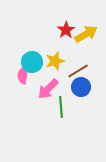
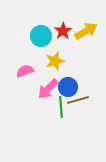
red star: moved 3 px left, 1 px down
yellow arrow: moved 3 px up
cyan circle: moved 9 px right, 26 px up
brown line: moved 29 px down; rotated 15 degrees clockwise
pink semicircle: moved 2 px right, 4 px up; rotated 60 degrees clockwise
blue circle: moved 13 px left
